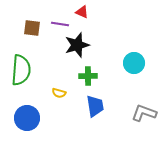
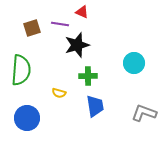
brown square: rotated 24 degrees counterclockwise
